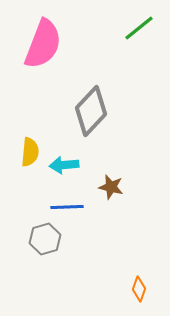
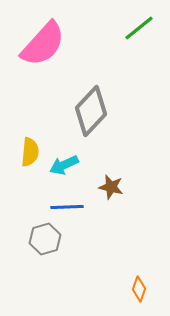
pink semicircle: rotated 21 degrees clockwise
cyan arrow: rotated 20 degrees counterclockwise
